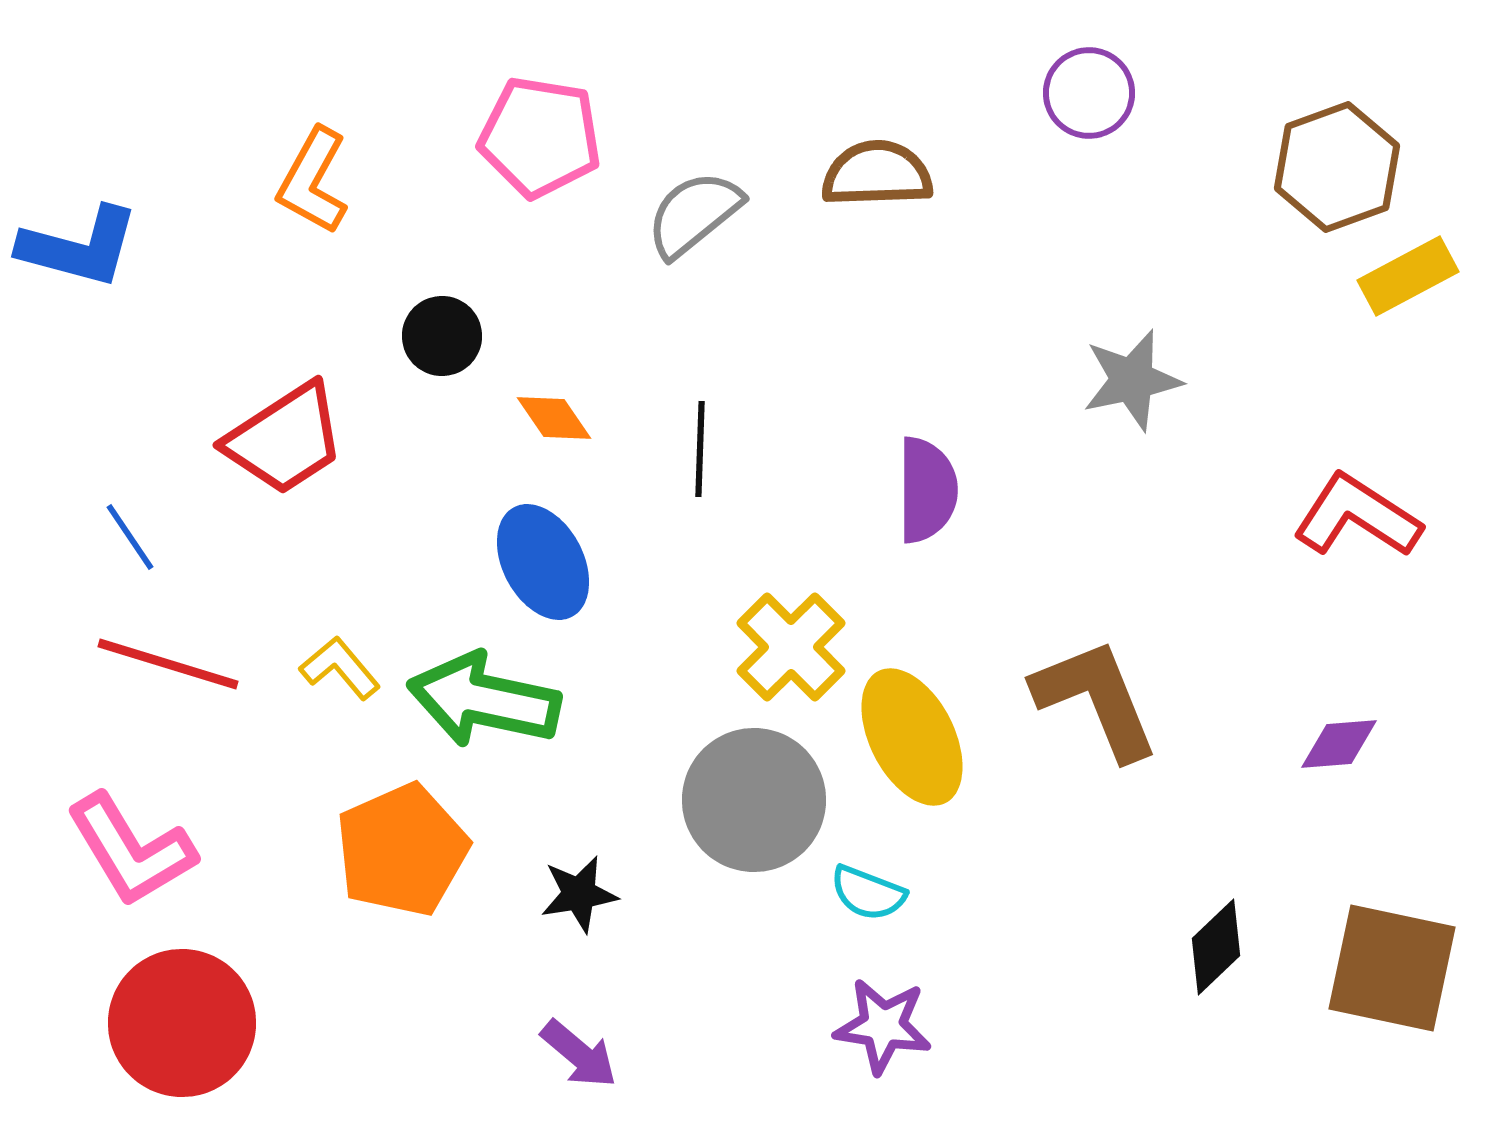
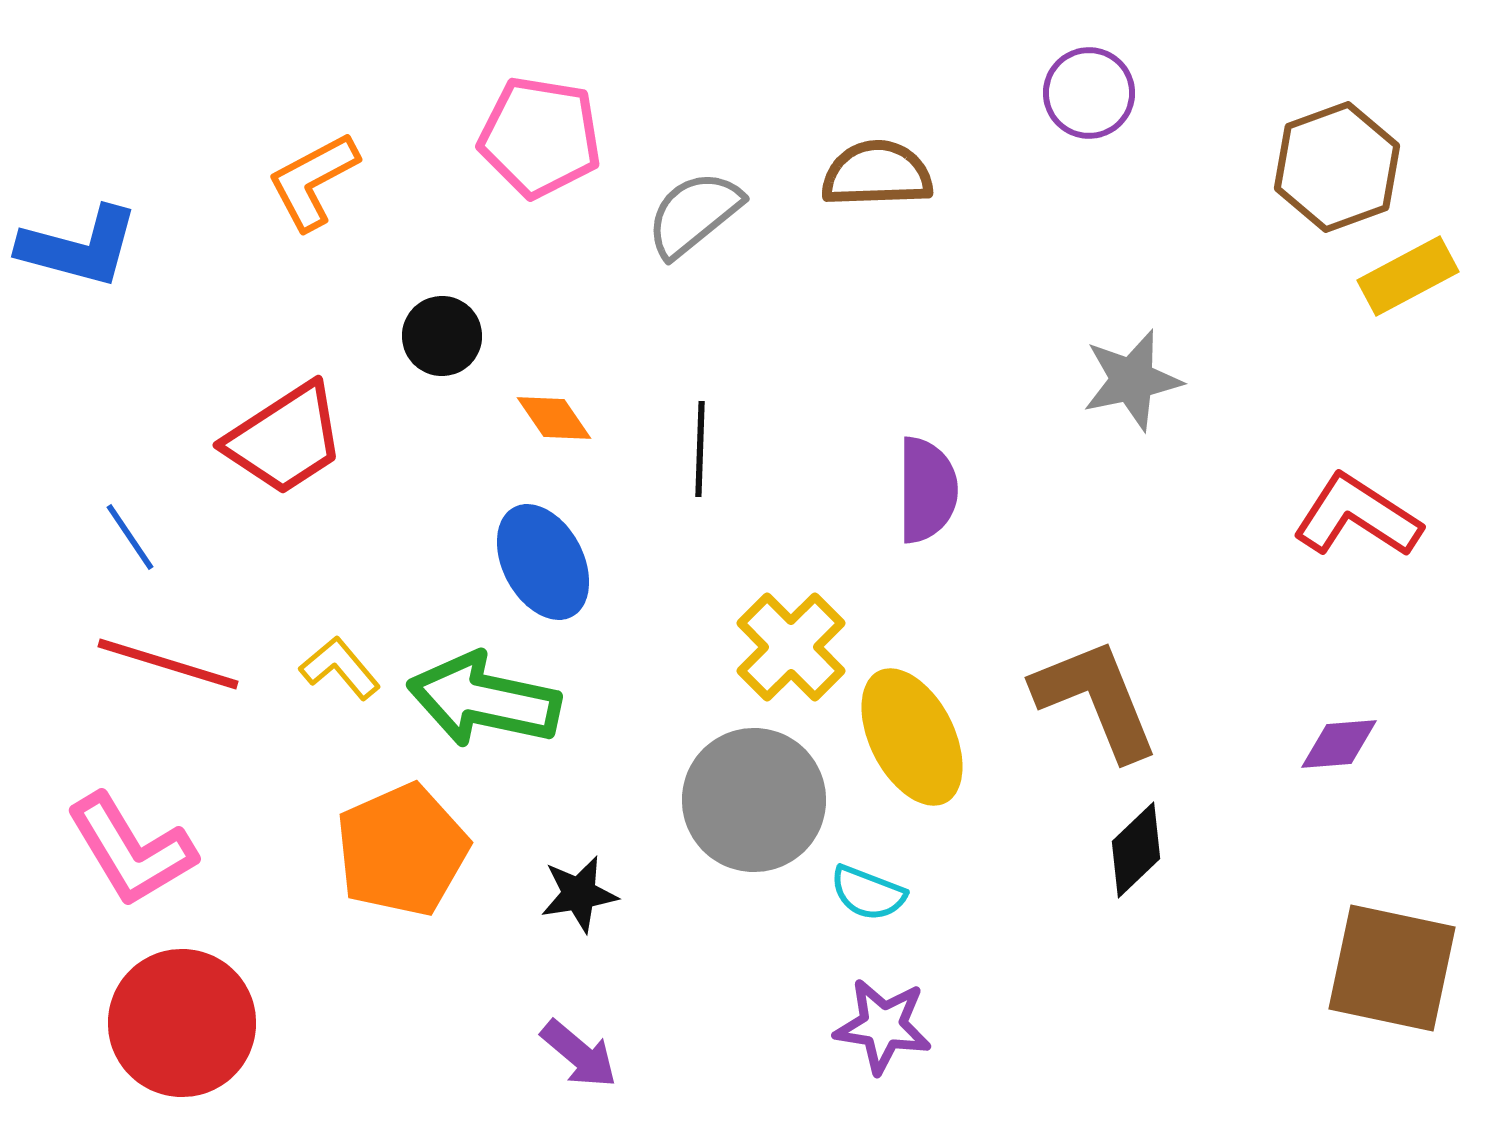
orange L-shape: rotated 33 degrees clockwise
black diamond: moved 80 px left, 97 px up
